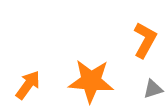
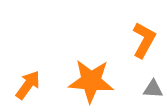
orange L-shape: moved 1 px left
gray triangle: rotated 20 degrees clockwise
